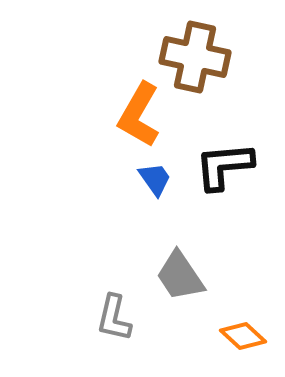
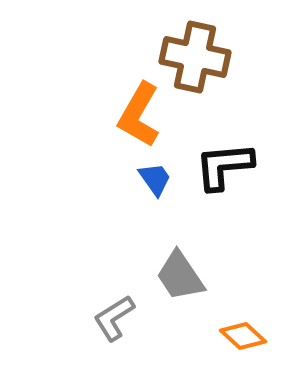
gray L-shape: rotated 45 degrees clockwise
